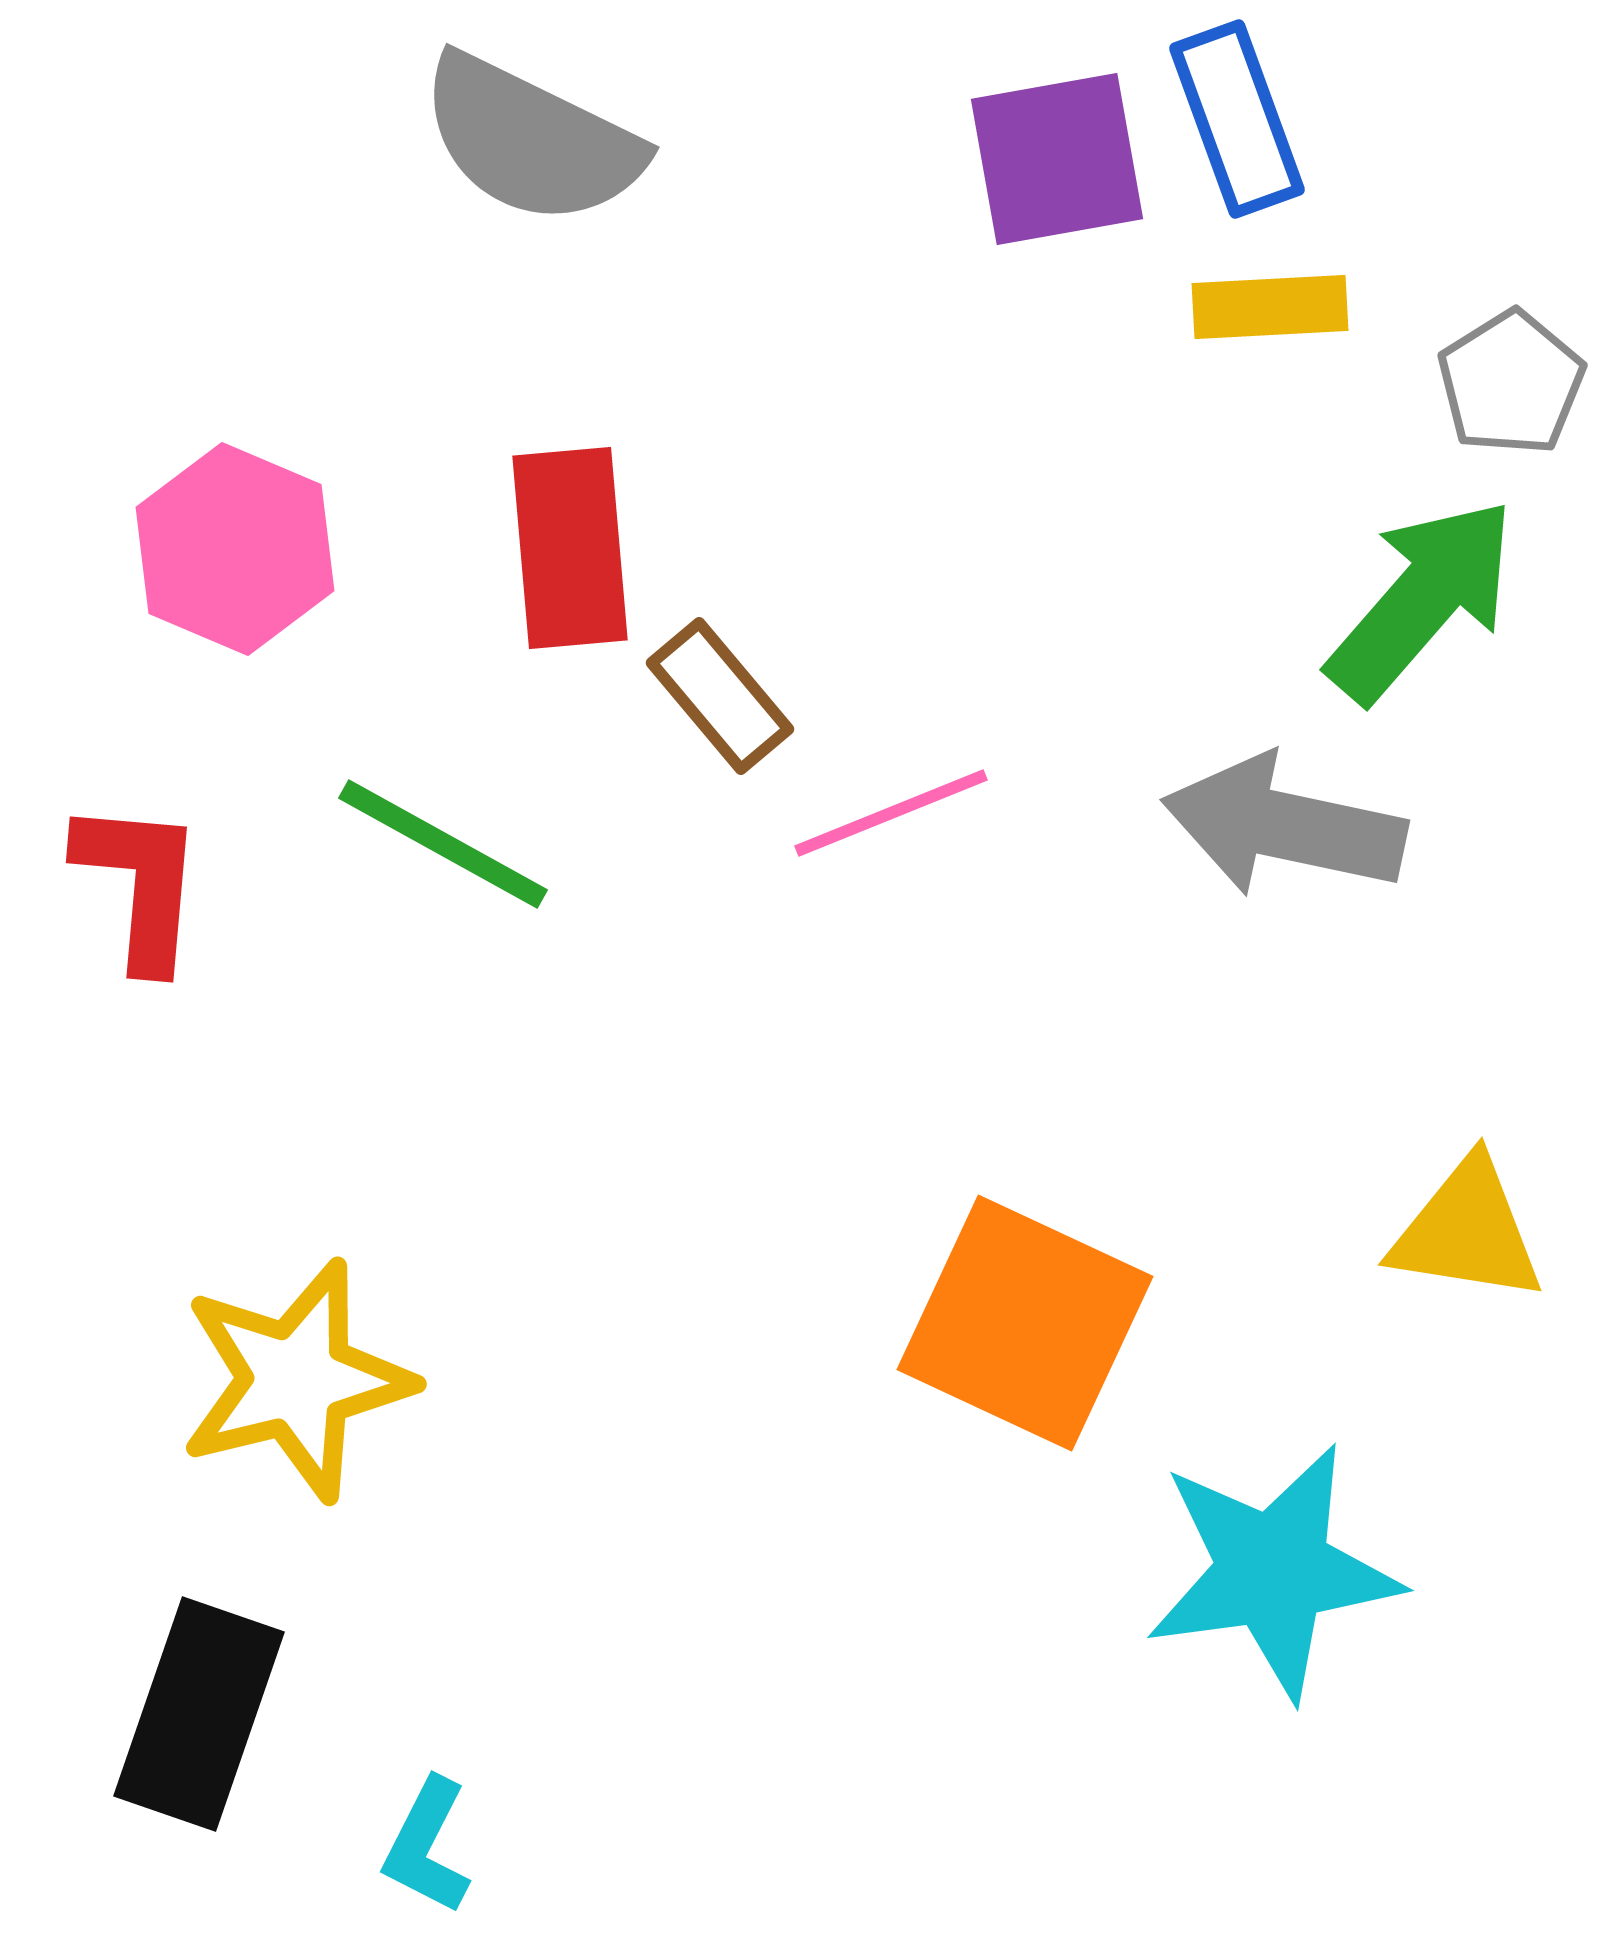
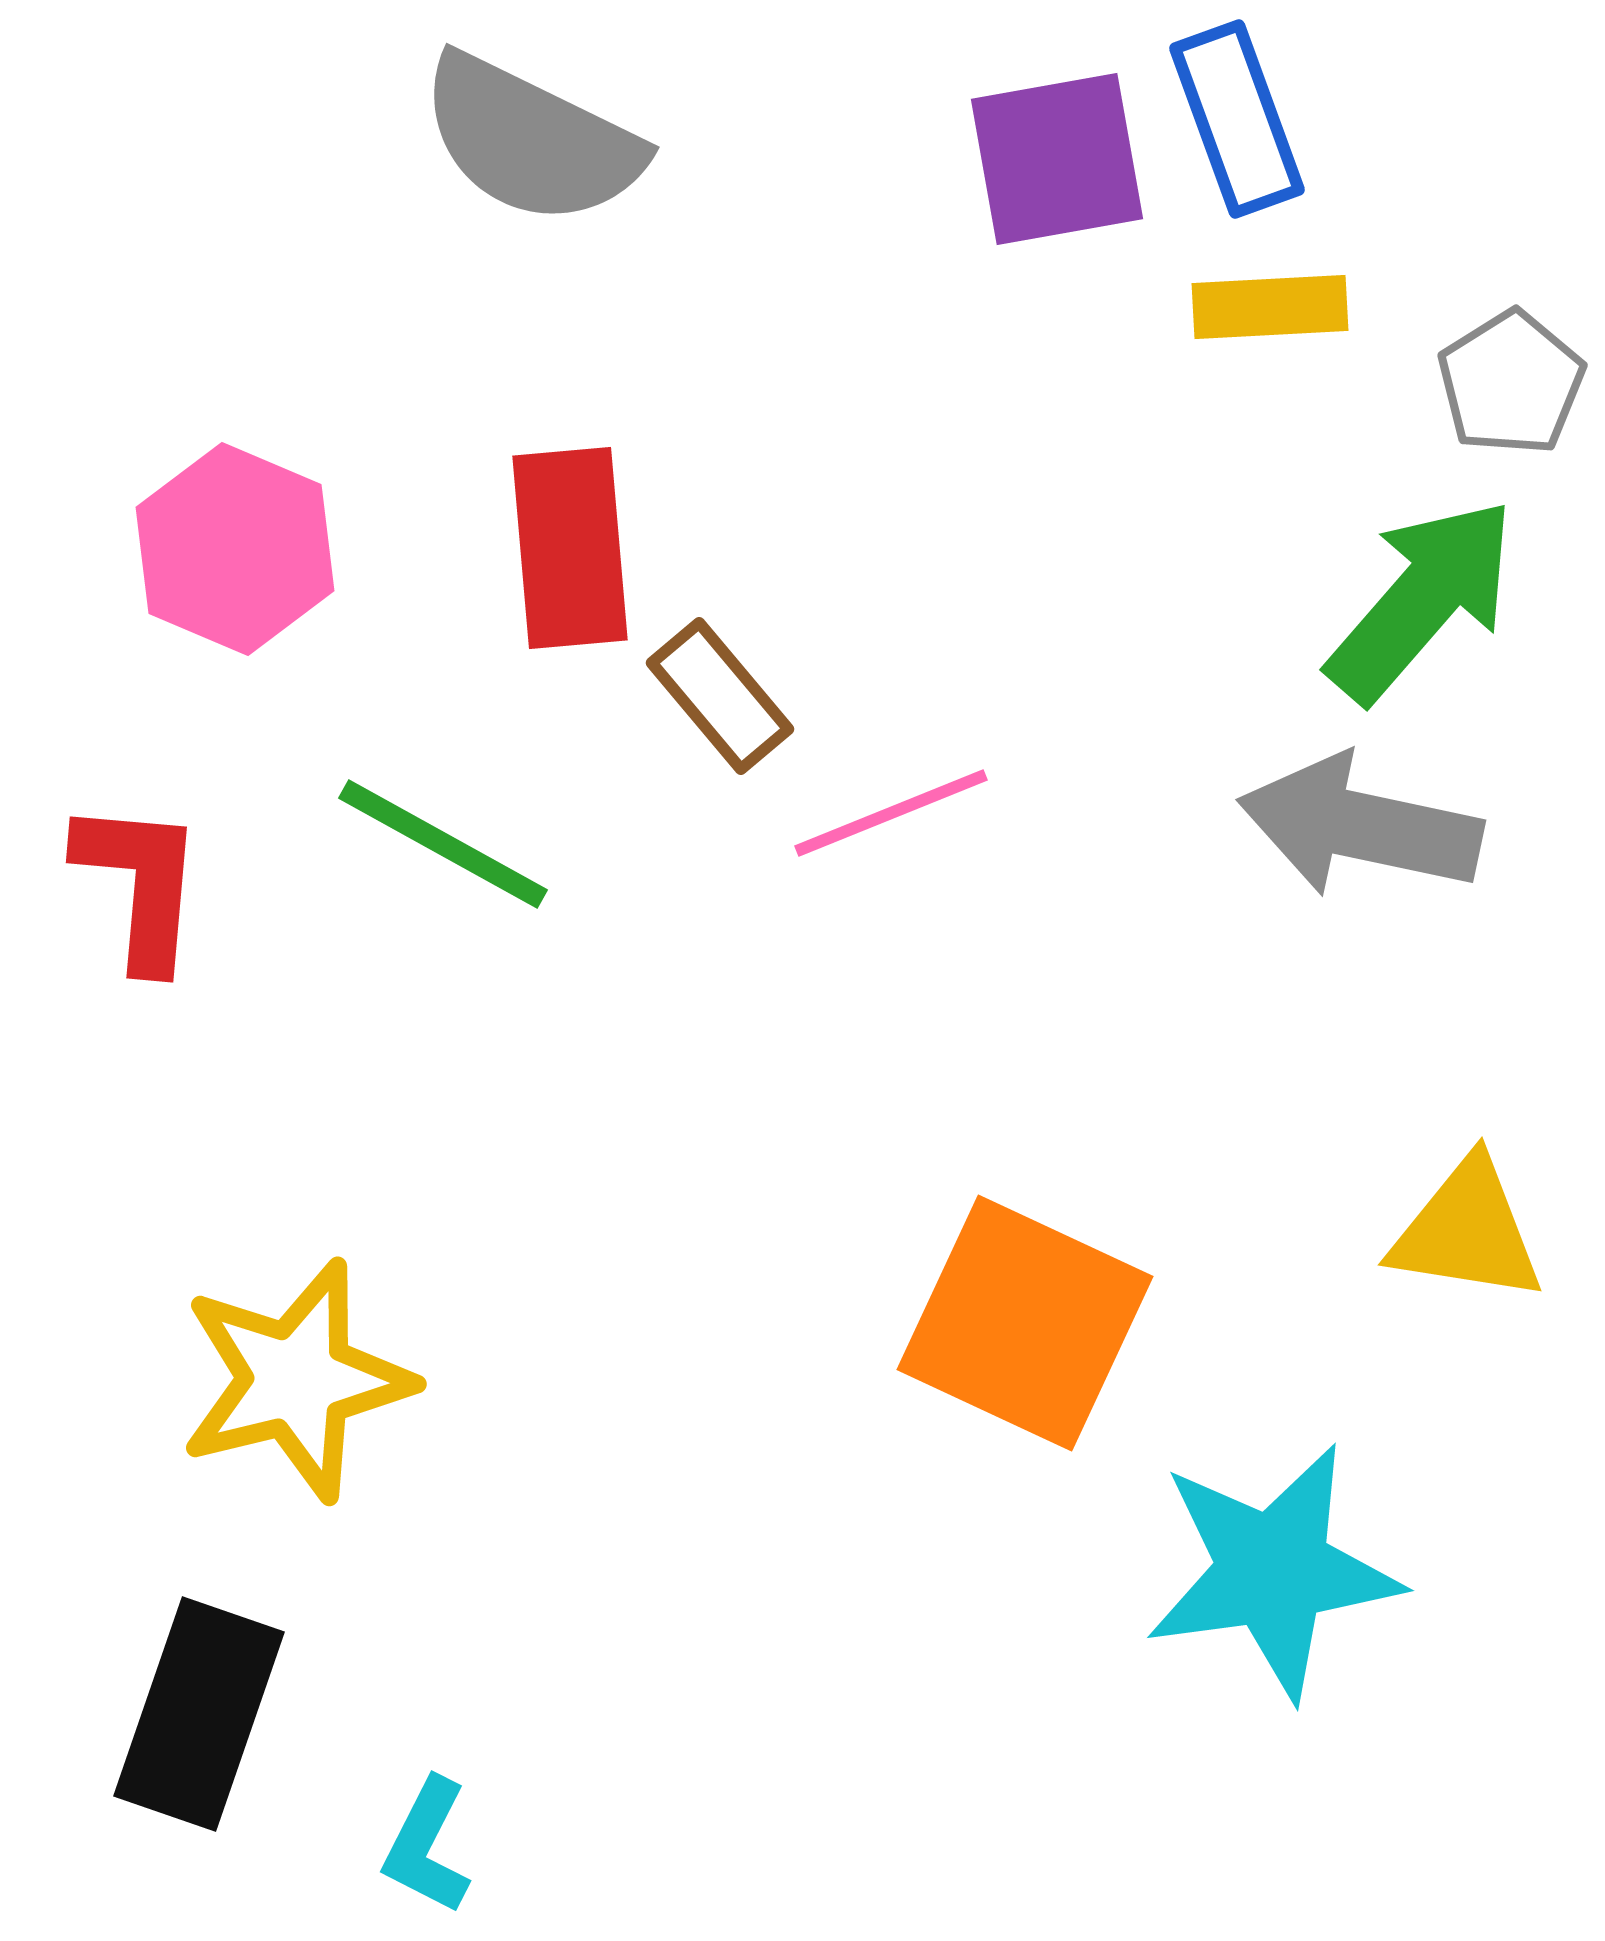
gray arrow: moved 76 px right
